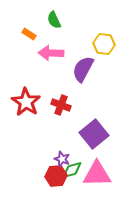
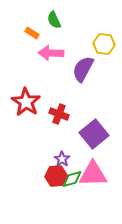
orange rectangle: moved 3 px right, 1 px up
red cross: moved 2 px left, 9 px down
purple star: rotated 14 degrees clockwise
green diamond: moved 9 px down
pink triangle: moved 4 px left
